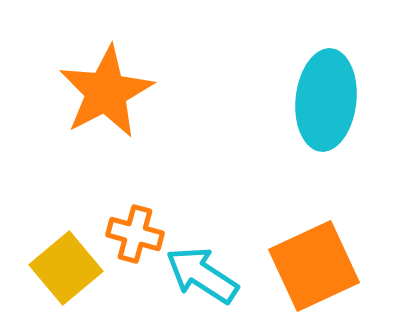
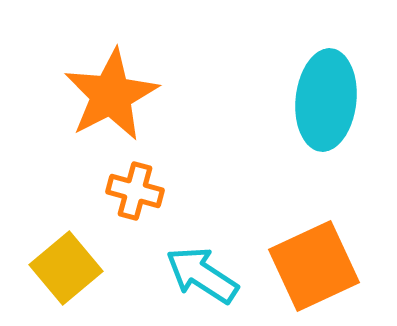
orange star: moved 5 px right, 3 px down
orange cross: moved 43 px up
